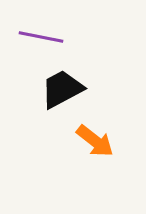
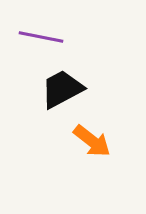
orange arrow: moved 3 px left
